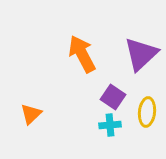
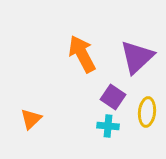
purple triangle: moved 4 px left, 3 px down
orange triangle: moved 5 px down
cyan cross: moved 2 px left, 1 px down; rotated 10 degrees clockwise
